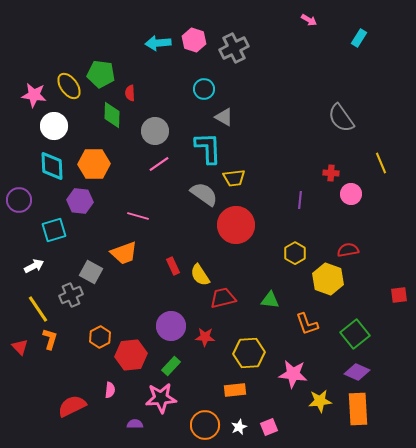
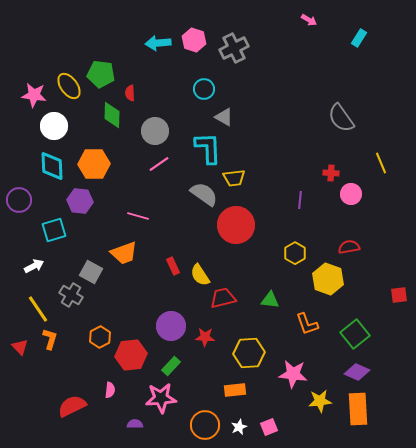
red semicircle at (348, 250): moved 1 px right, 3 px up
gray cross at (71, 295): rotated 35 degrees counterclockwise
